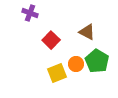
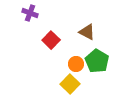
yellow square: moved 13 px right, 11 px down; rotated 24 degrees counterclockwise
